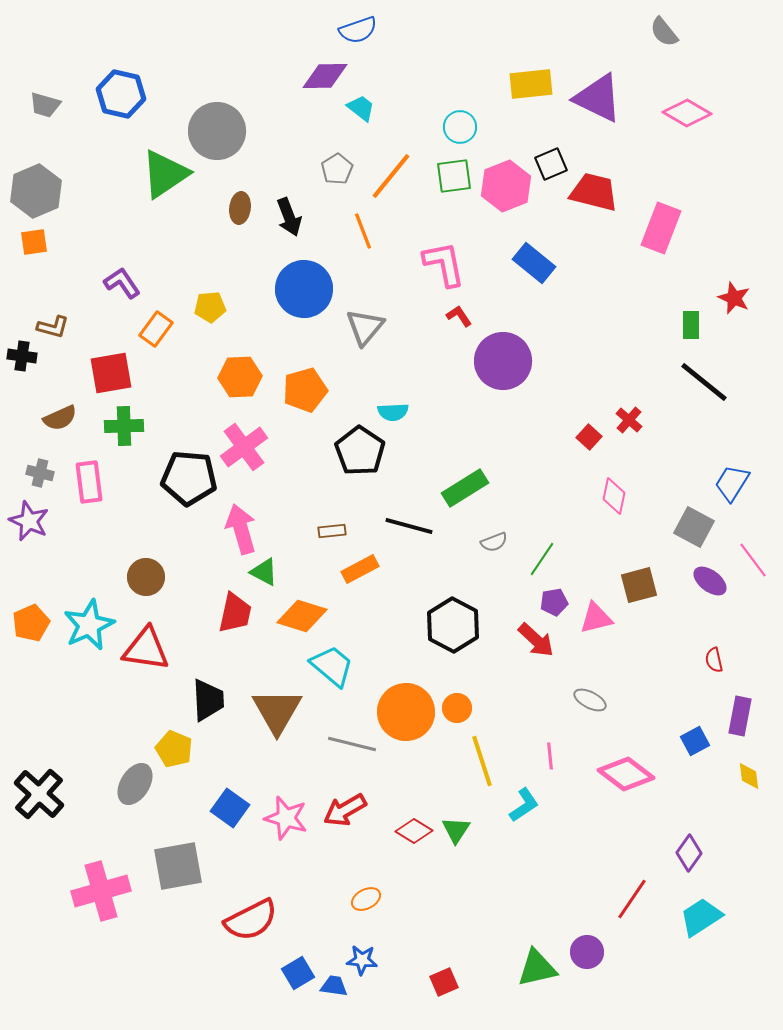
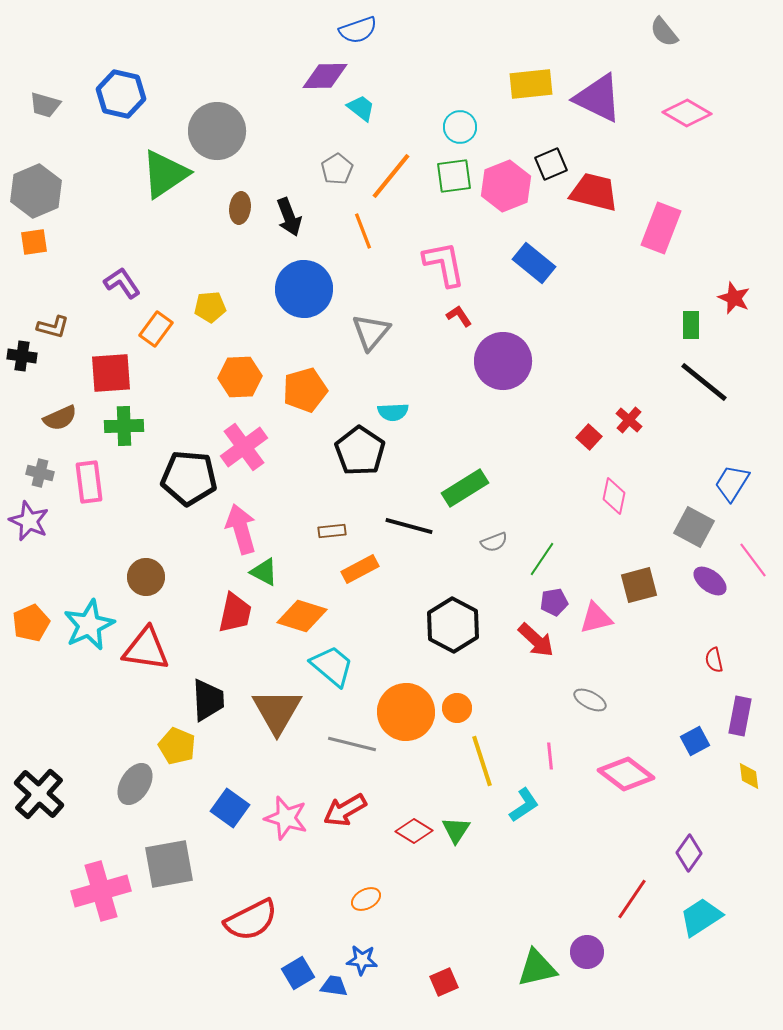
gray triangle at (365, 327): moved 6 px right, 5 px down
red square at (111, 373): rotated 6 degrees clockwise
yellow pentagon at (174, 749): moved 3 px right, 3 px up
gray square at (178, 866): moved 9 px left, 2 px up
